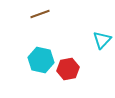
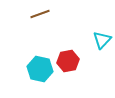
cyan hexagon: moved 1 px left, 9 px down
red hexagon: moved 8 px up
